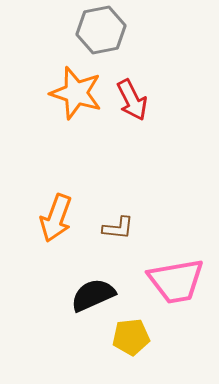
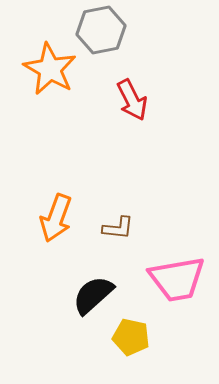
orange star: moved 26 px left, 24 px up; rotated 12 degrees clockwise
pink trapezoid: moved 1 px right, 2 px up
black semicircle: rotated 18 degrees counterclockwise
yellow pentagon: rotated 18 degrees clockwise
